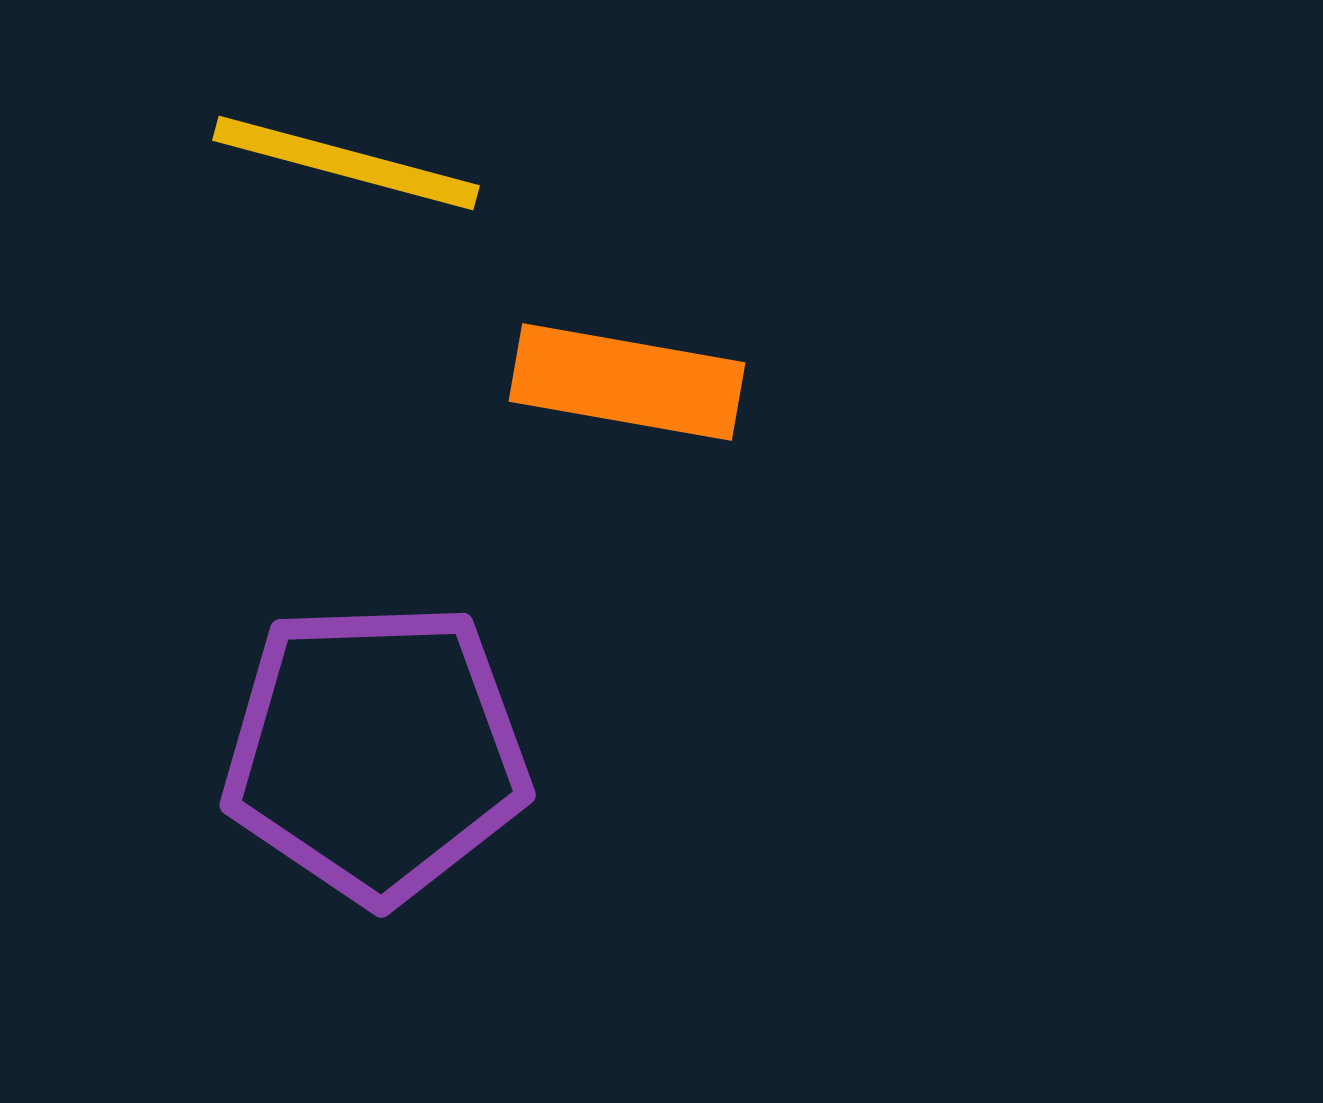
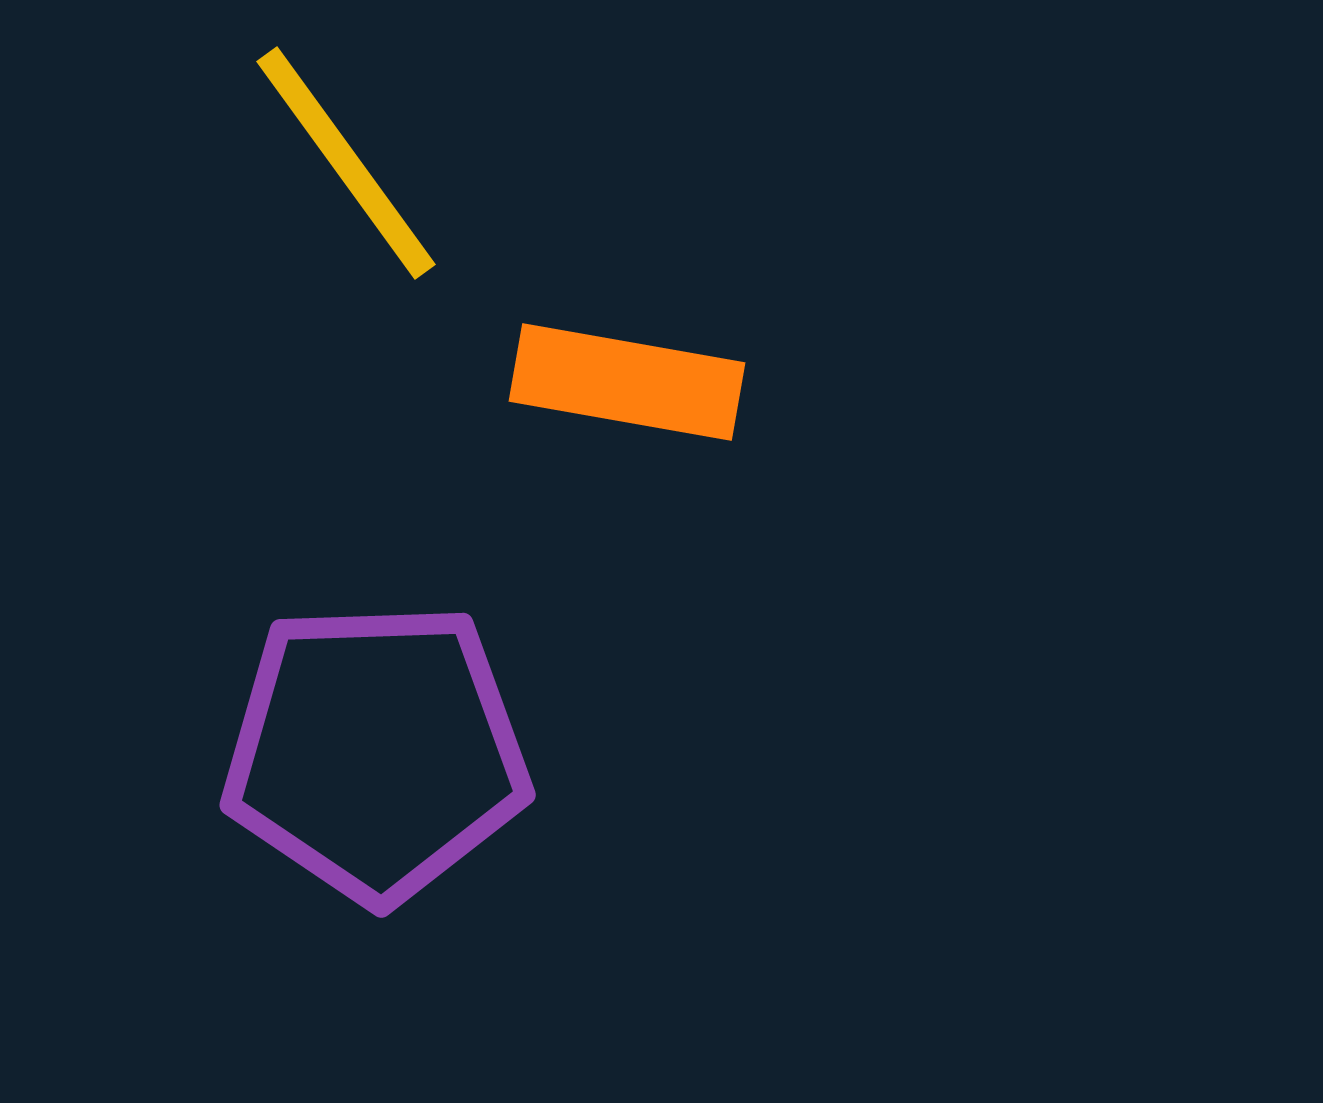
yellow line: rotated 39 degrees clockwise
